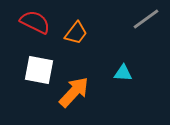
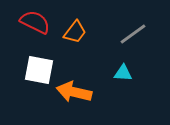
gray line: moved 13 px left, 15 px down
orange trapezoid: moved 1 px left, 1 px up
orange arrow: rotated 120 degrees counterclockwise
